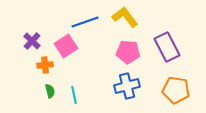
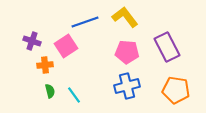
purple cross: rotated 24 degrees counterclockwise
pink pentagon: moved 1 px left
cyan line: rotated 24 degrees counterclockwise
